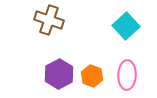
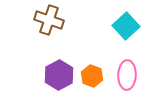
purple hexagon: moved 1 px down
